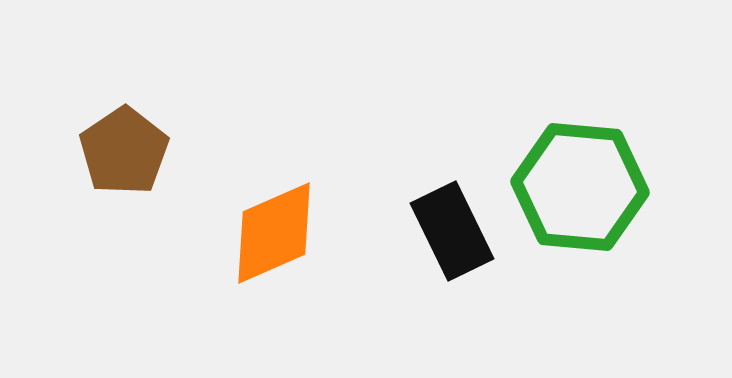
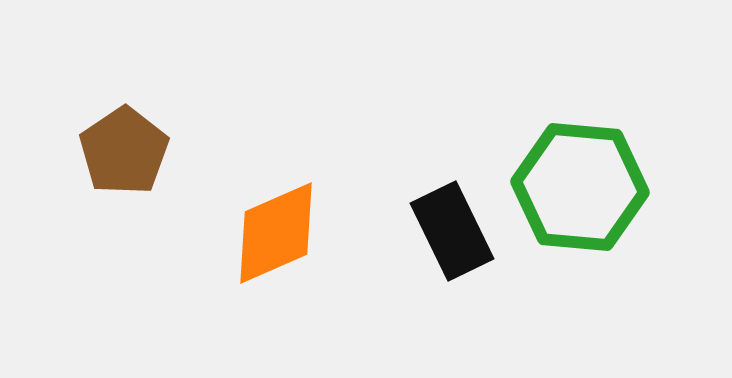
orange diamond: moved 2 px right
